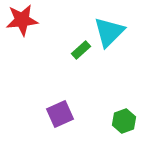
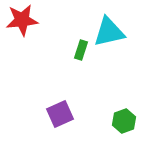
cyan triangle: rotated 32 degrees clockwise
green rectangle: rotated 30 degrees counterclockwise
